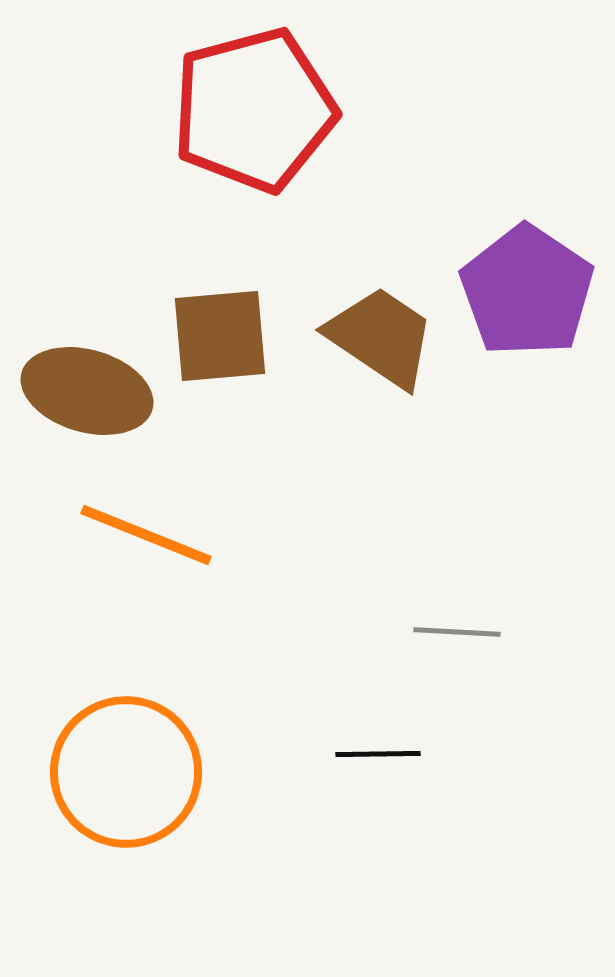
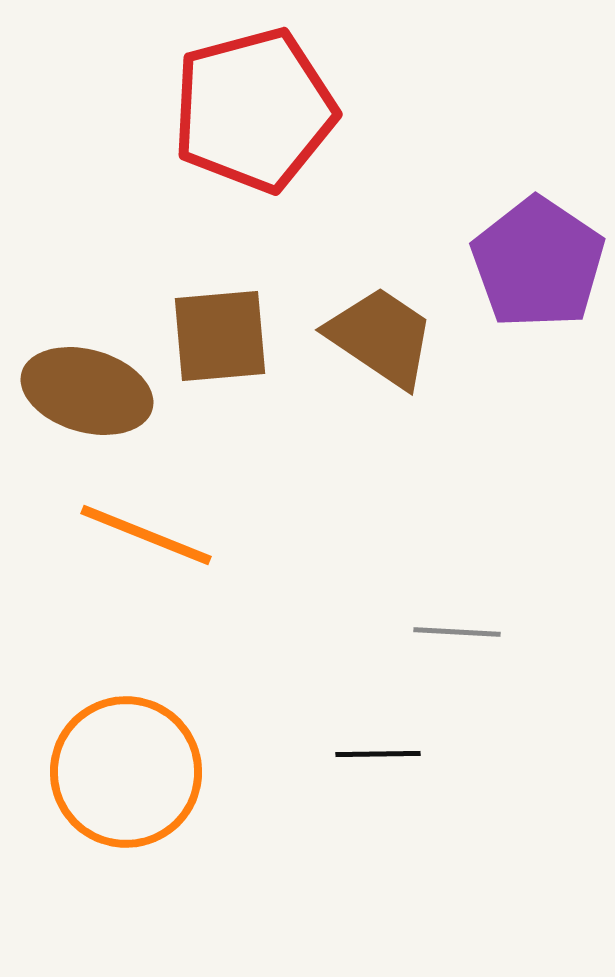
purple pentagon: moved 11 px right, 28 px up
